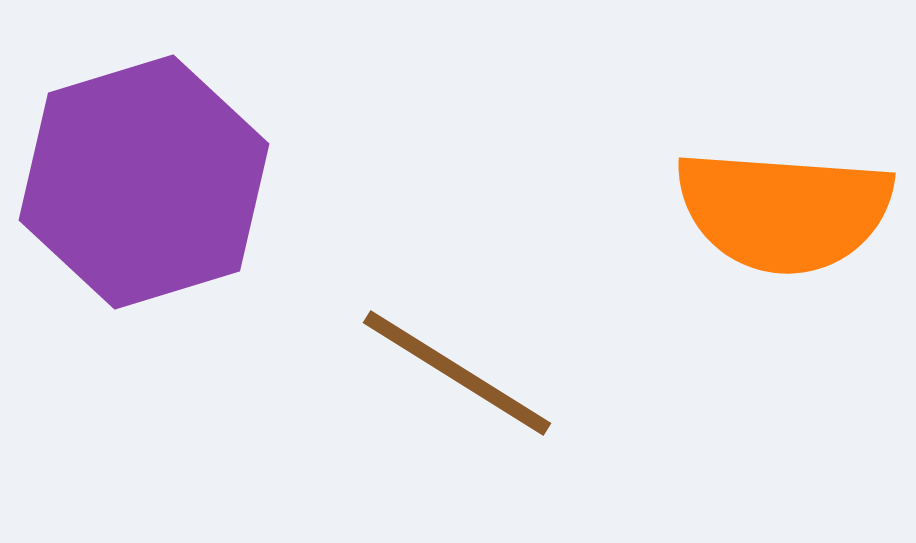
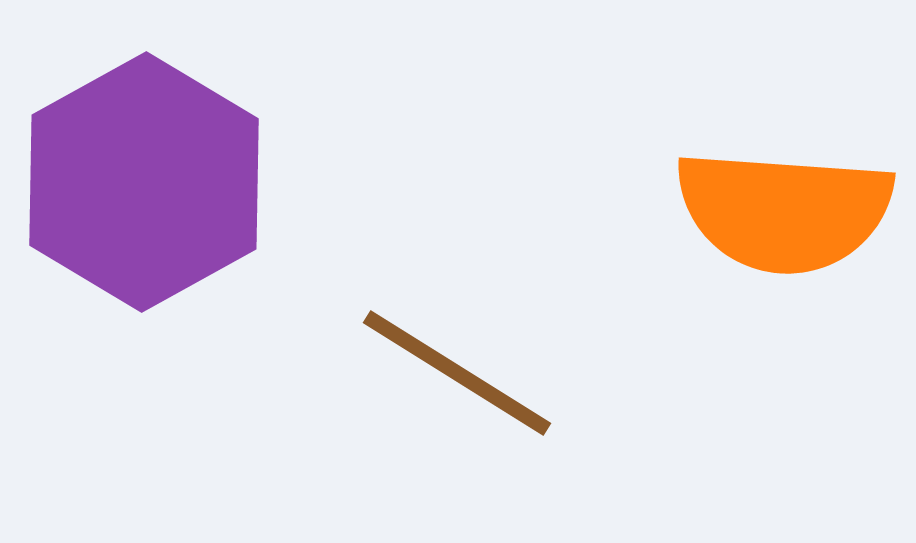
purple hexagon: rotated 12 degrees counterclockwise
